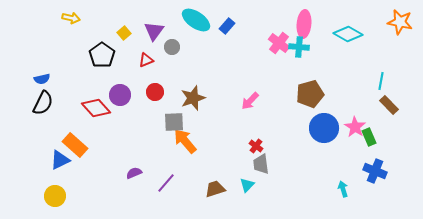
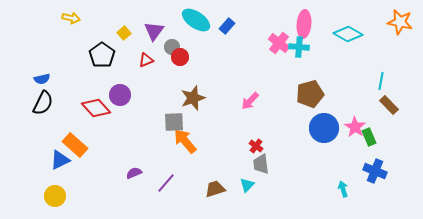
red circle: moved 25 px right, 35 px up
